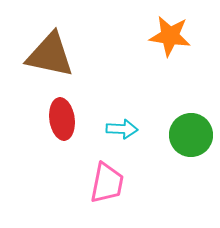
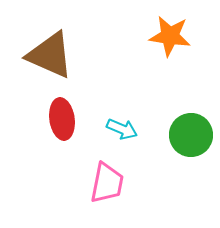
brown triangle: rotated 12 degrees clockwise
cyan arrow: rotated 20 degrees clockwise
